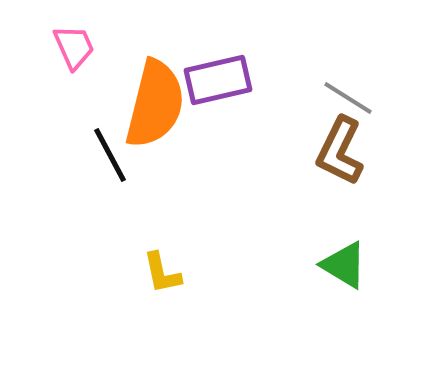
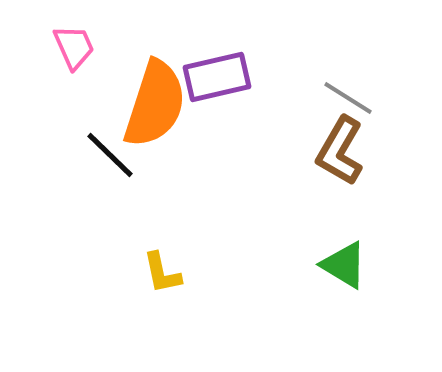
purple rectangle: moved 1 px left, 3 px up
orange semicircle: rotated 4 degrees clockwise
brown L-shape: rotated 4 degrees clockwise
black line: rotated 18 degrees counterclockwise
